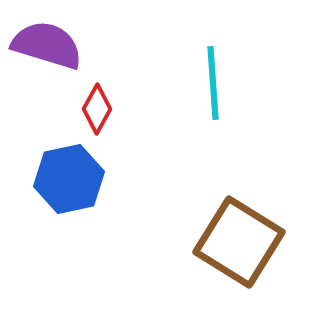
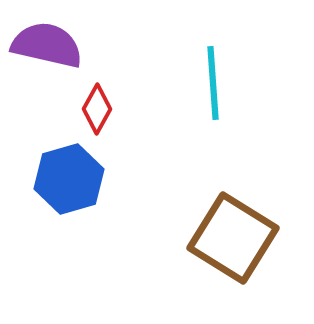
purple semicircle: rotated 4 degrees counterclockwise
blue hexagon: rotated 4 degrees counterclockwise
brown square: moved 6 px left, 4 px up
